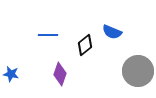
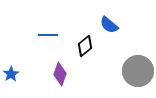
blue semicircle: moved 3 px left, 7 px up; rotated 18 degrees clockwise
black diamond: moved 1 px down
blue star: rotated 28 degrees clockwise
